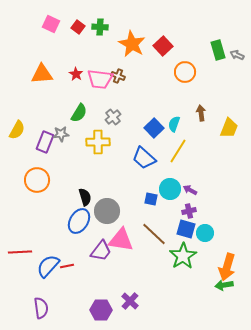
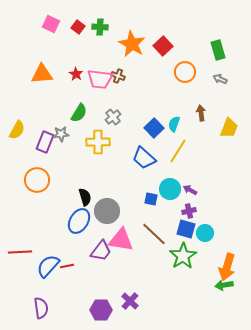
gray arrow at (237, 55): moved 17 px left, 24 px down
